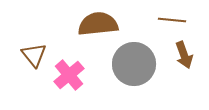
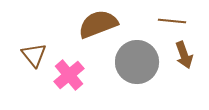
brown line: moved 1 px down
brown semicircle: rotated 15 degrees counterclockwise
gray circle: moved 3 px right, 2 px up
